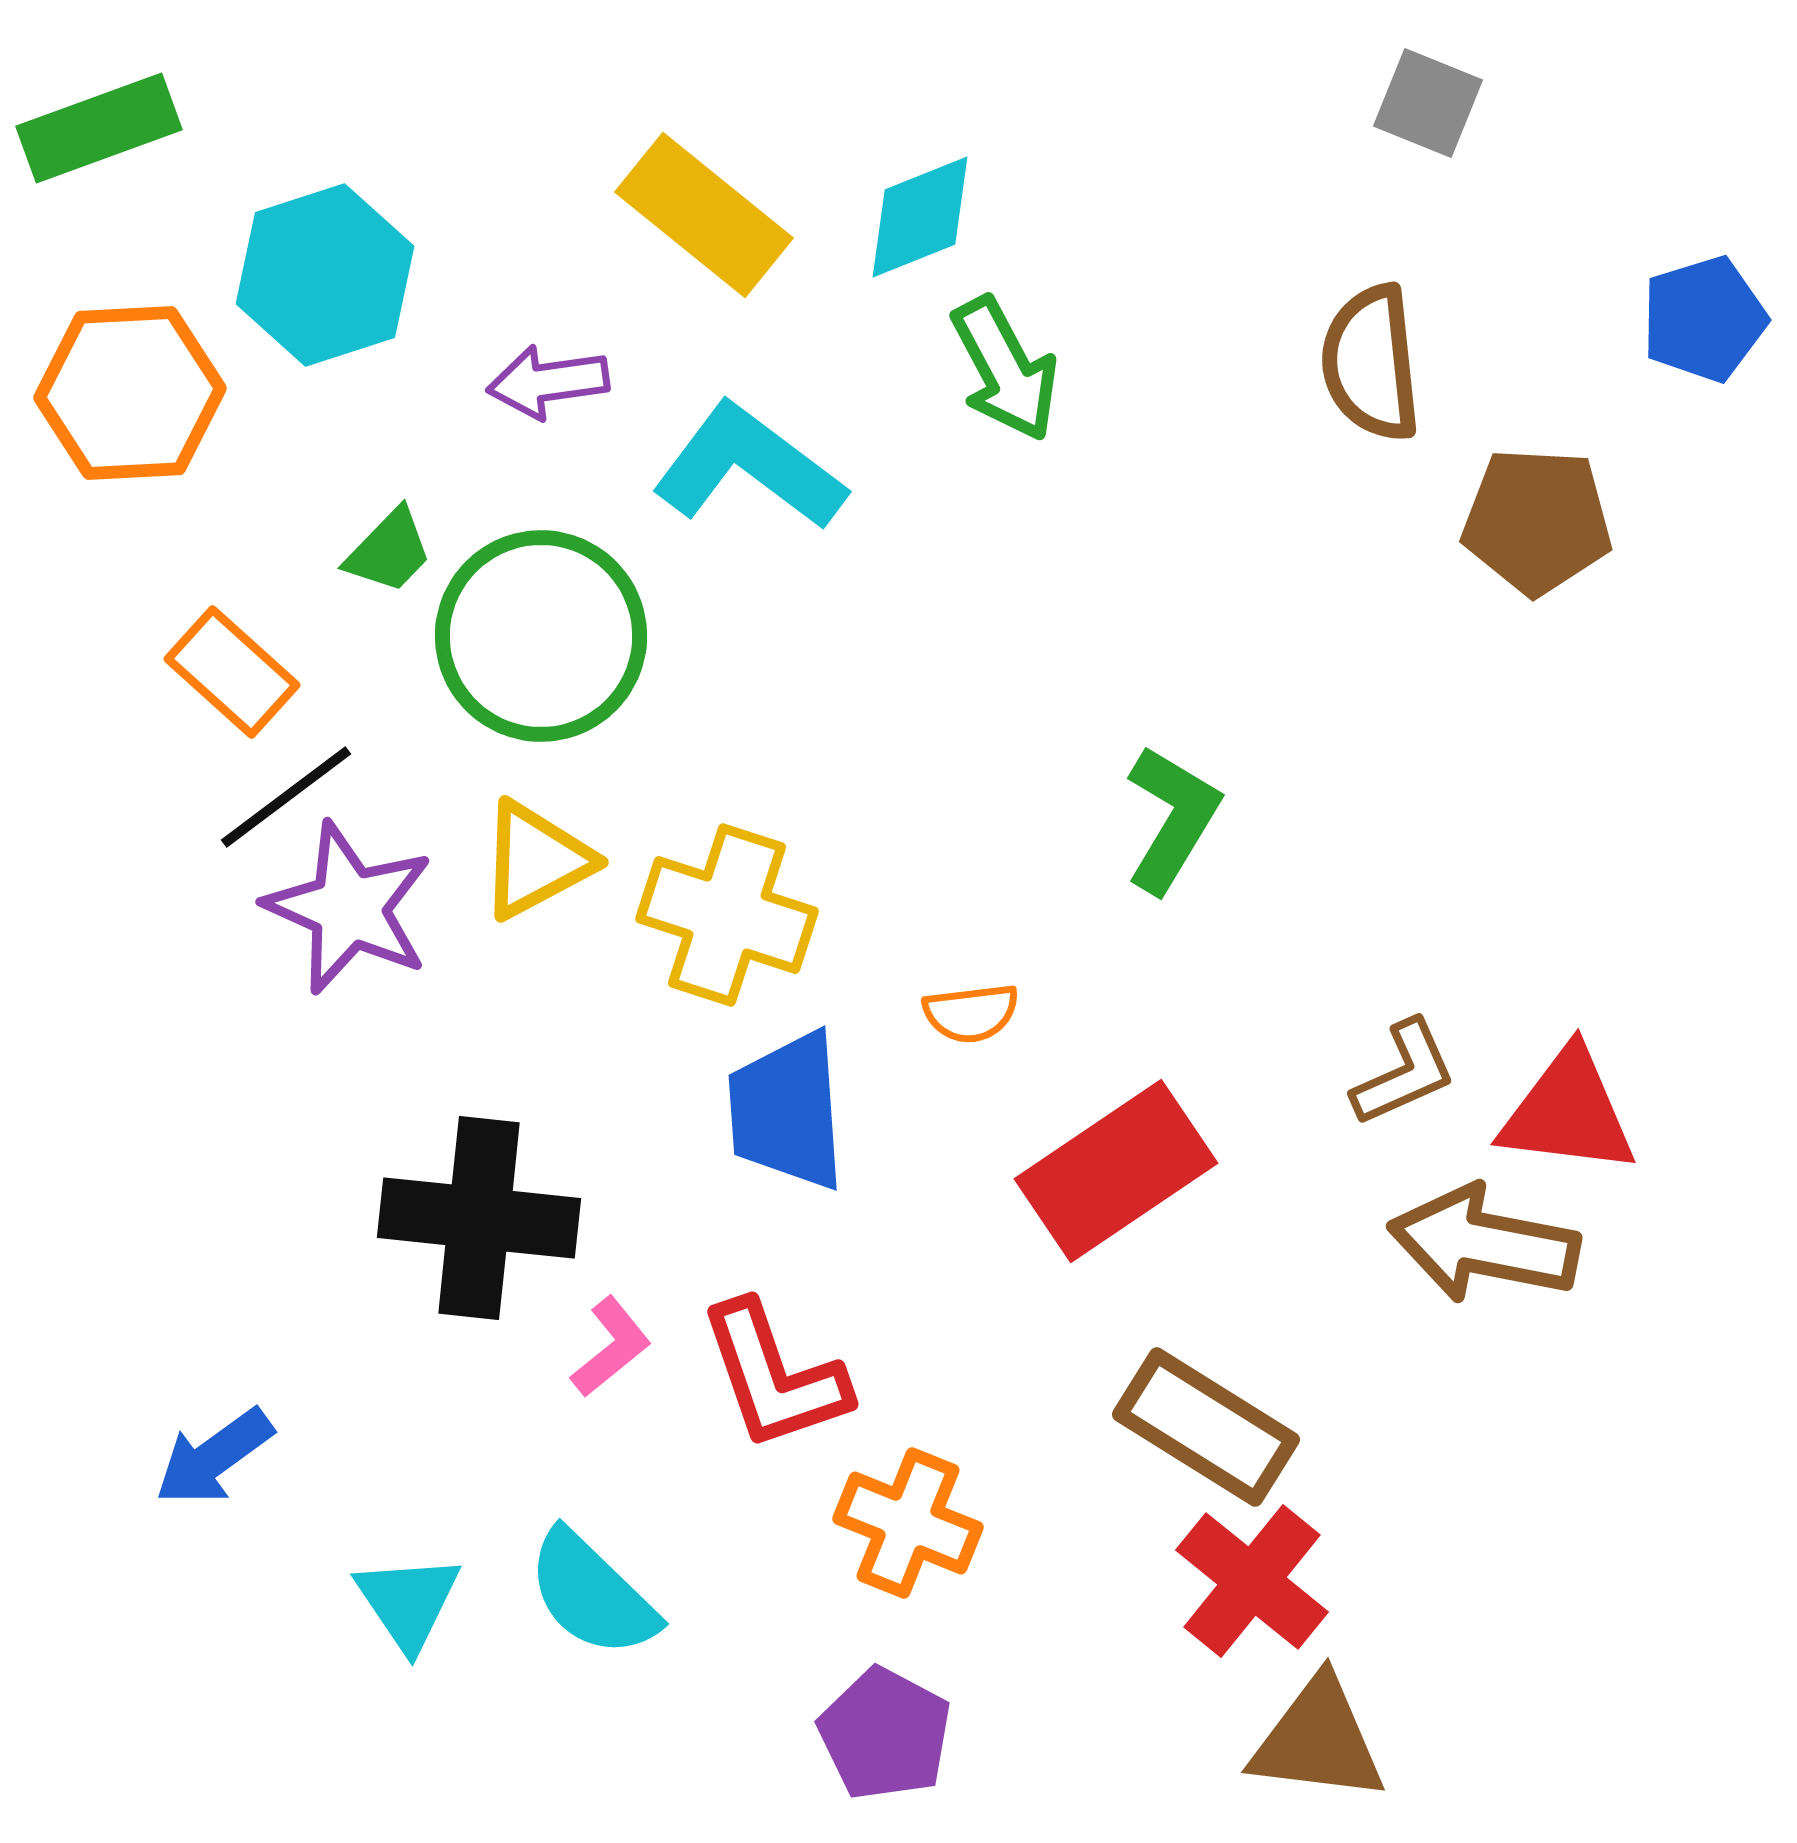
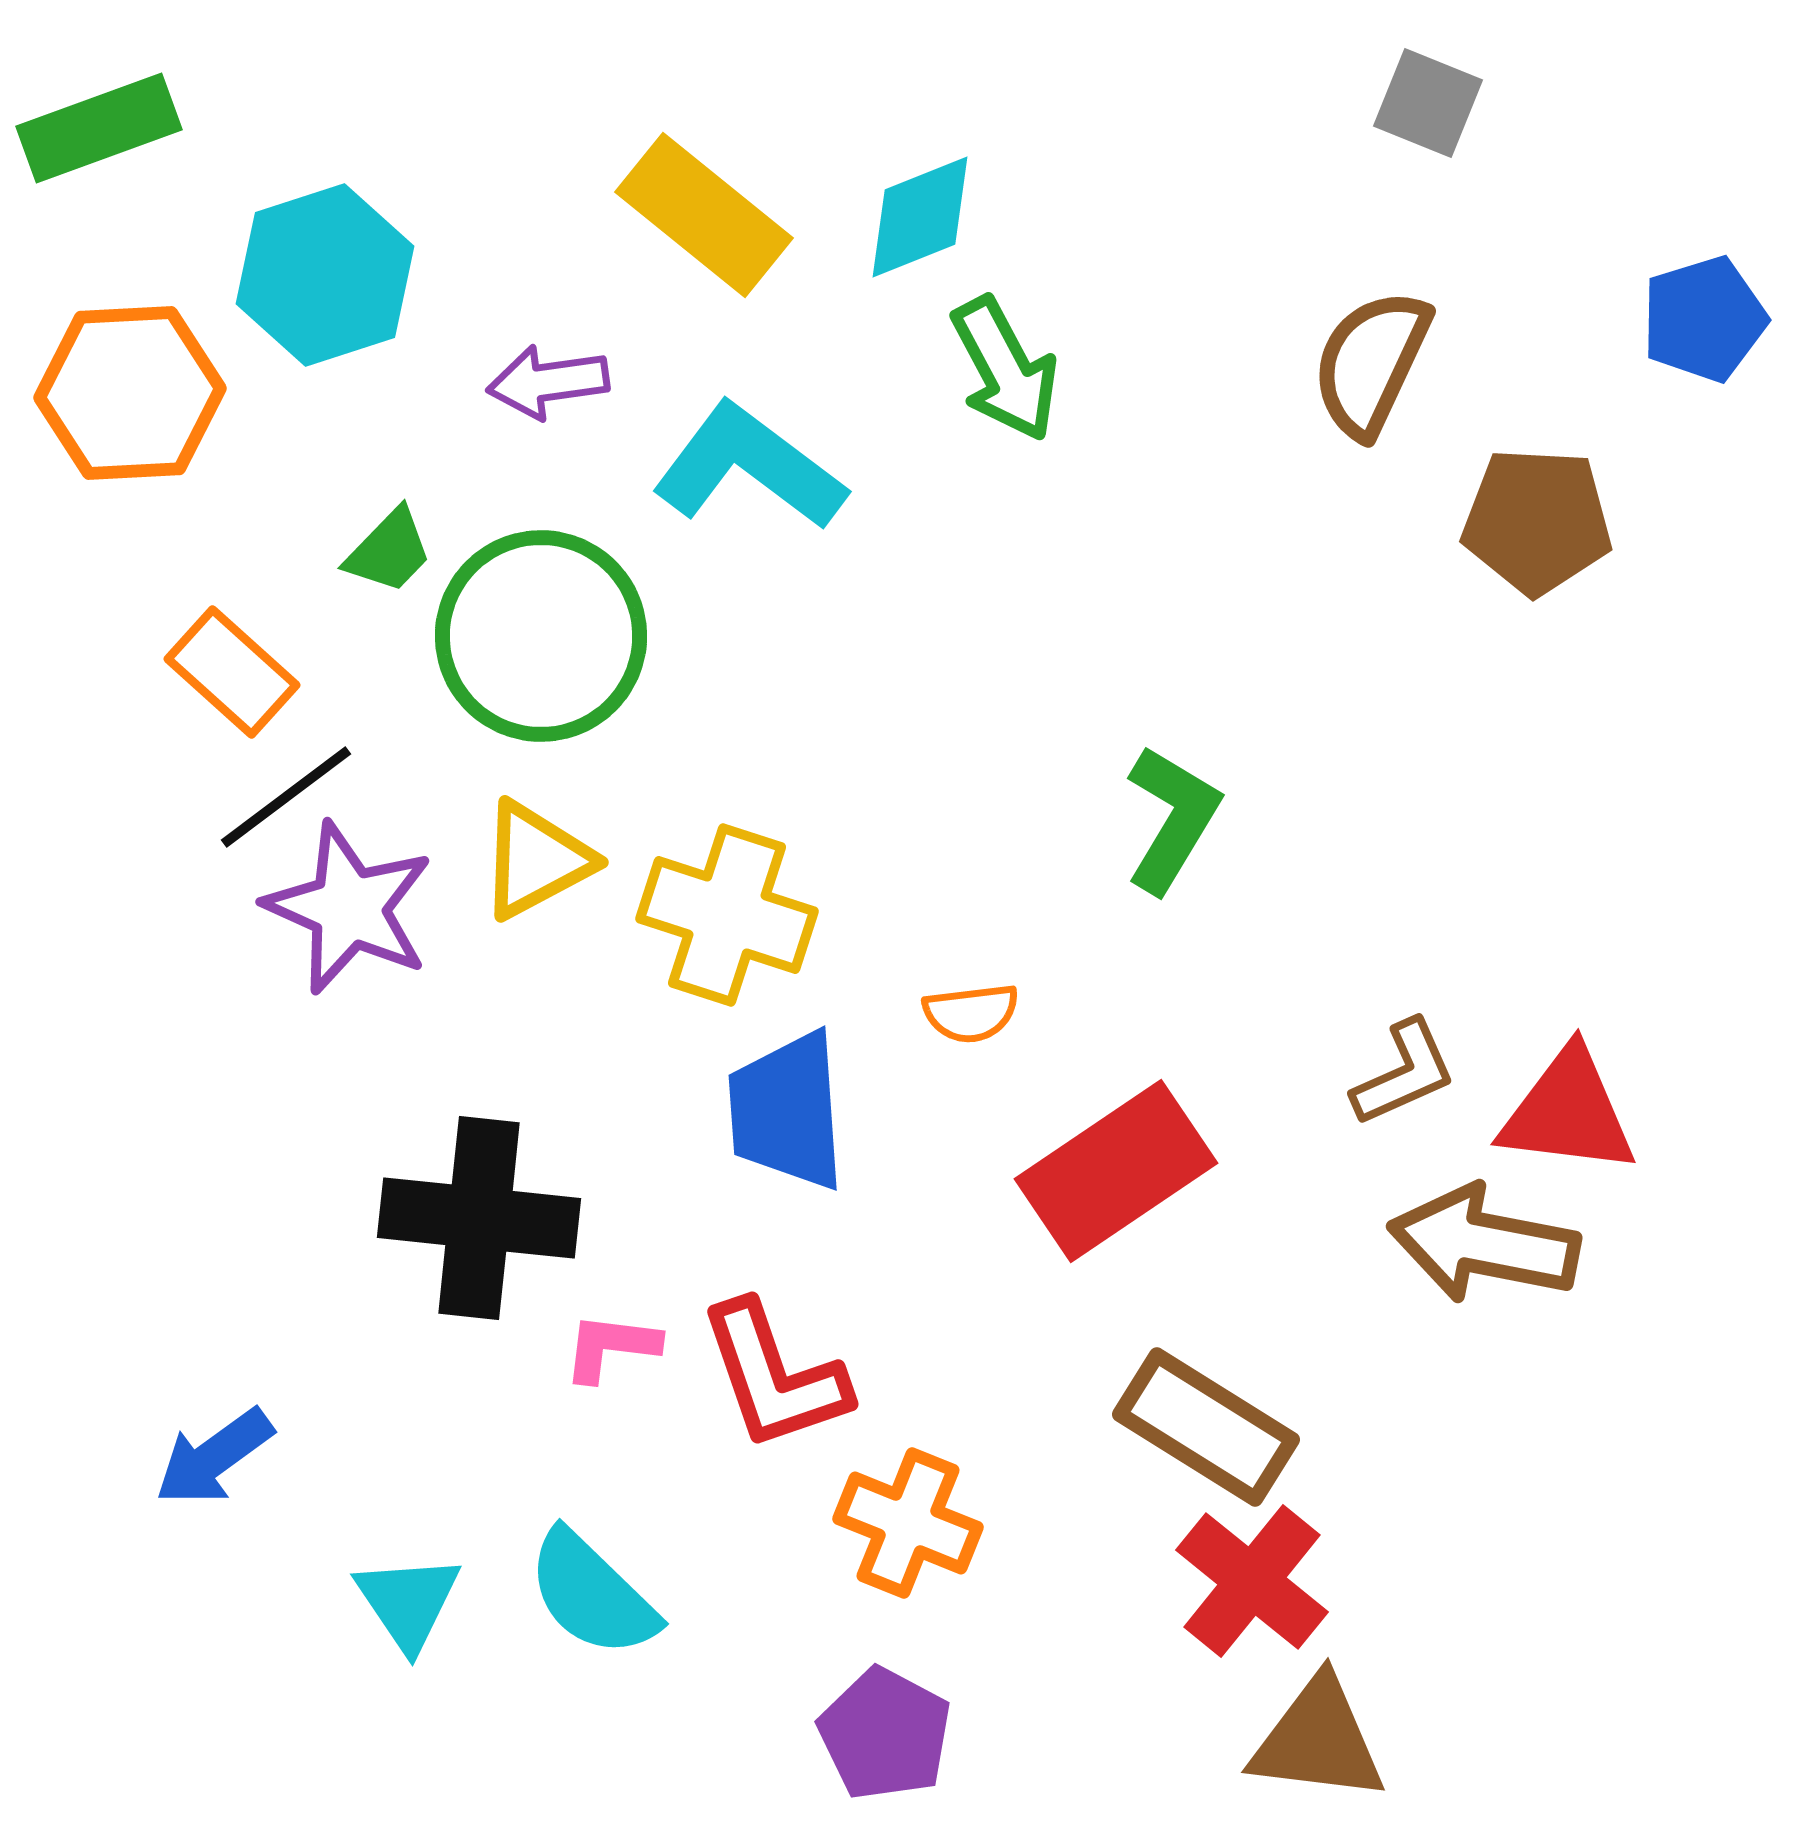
brown semicircle: rotated 31 degrees clockwise
pink L-shape: rotated 134 degrees counterclockwise
